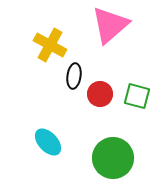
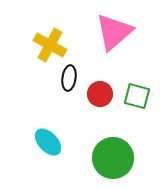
pink triangle: moved 4 px right, 7 px down
black ellipse: moved 5 px left, 2 px down
